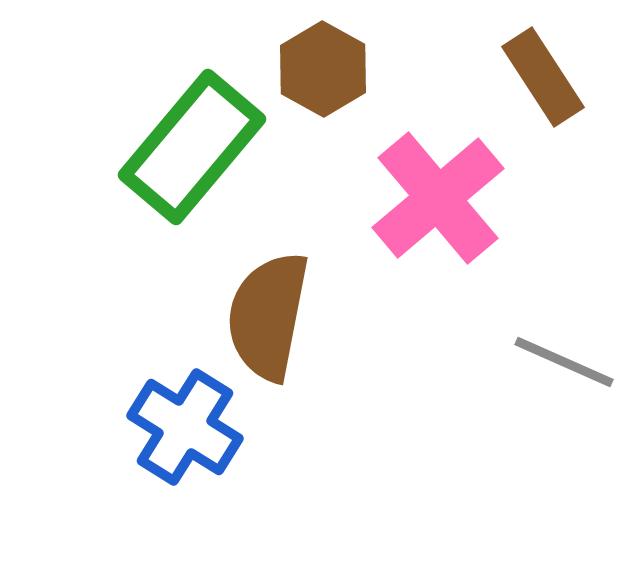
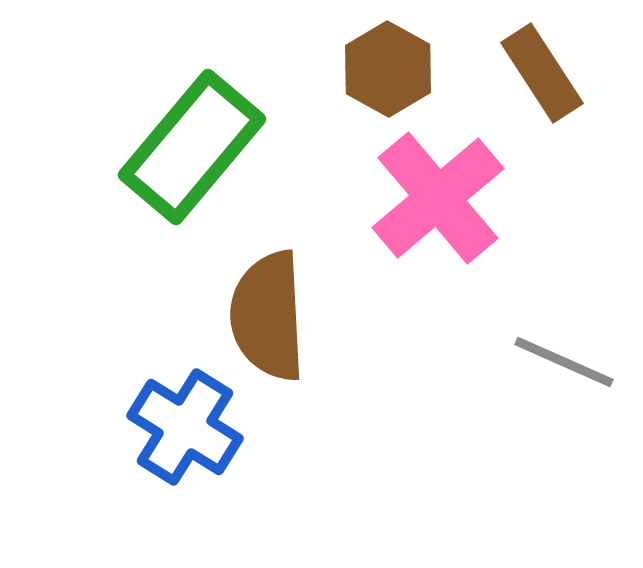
brown hexagon: moved 65 px right
brown rectangle: moved 1 px left, 4 px up
brown semicircle: rotated 14 degrees counterclockwise
